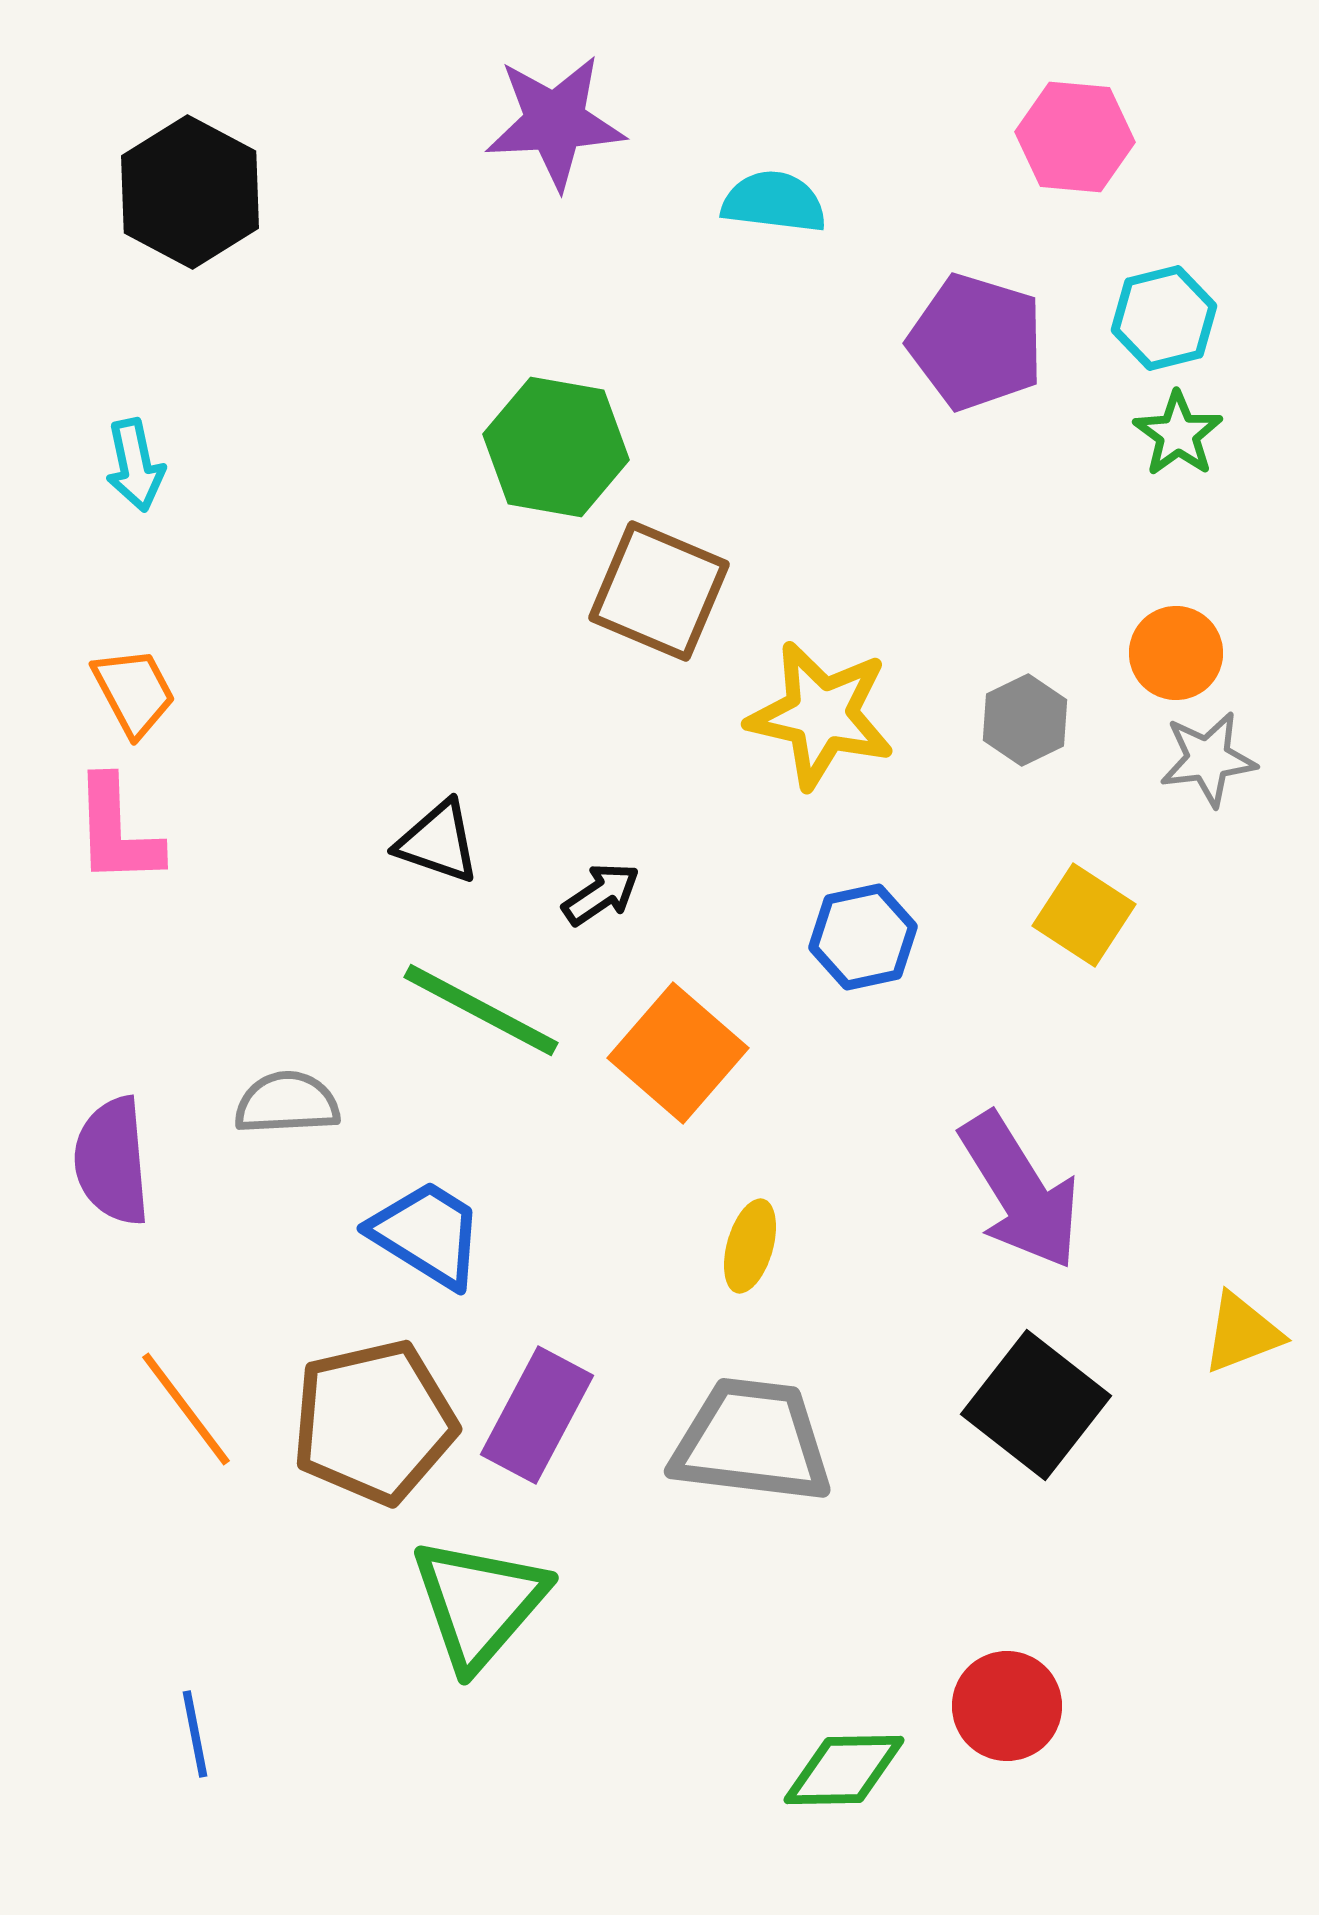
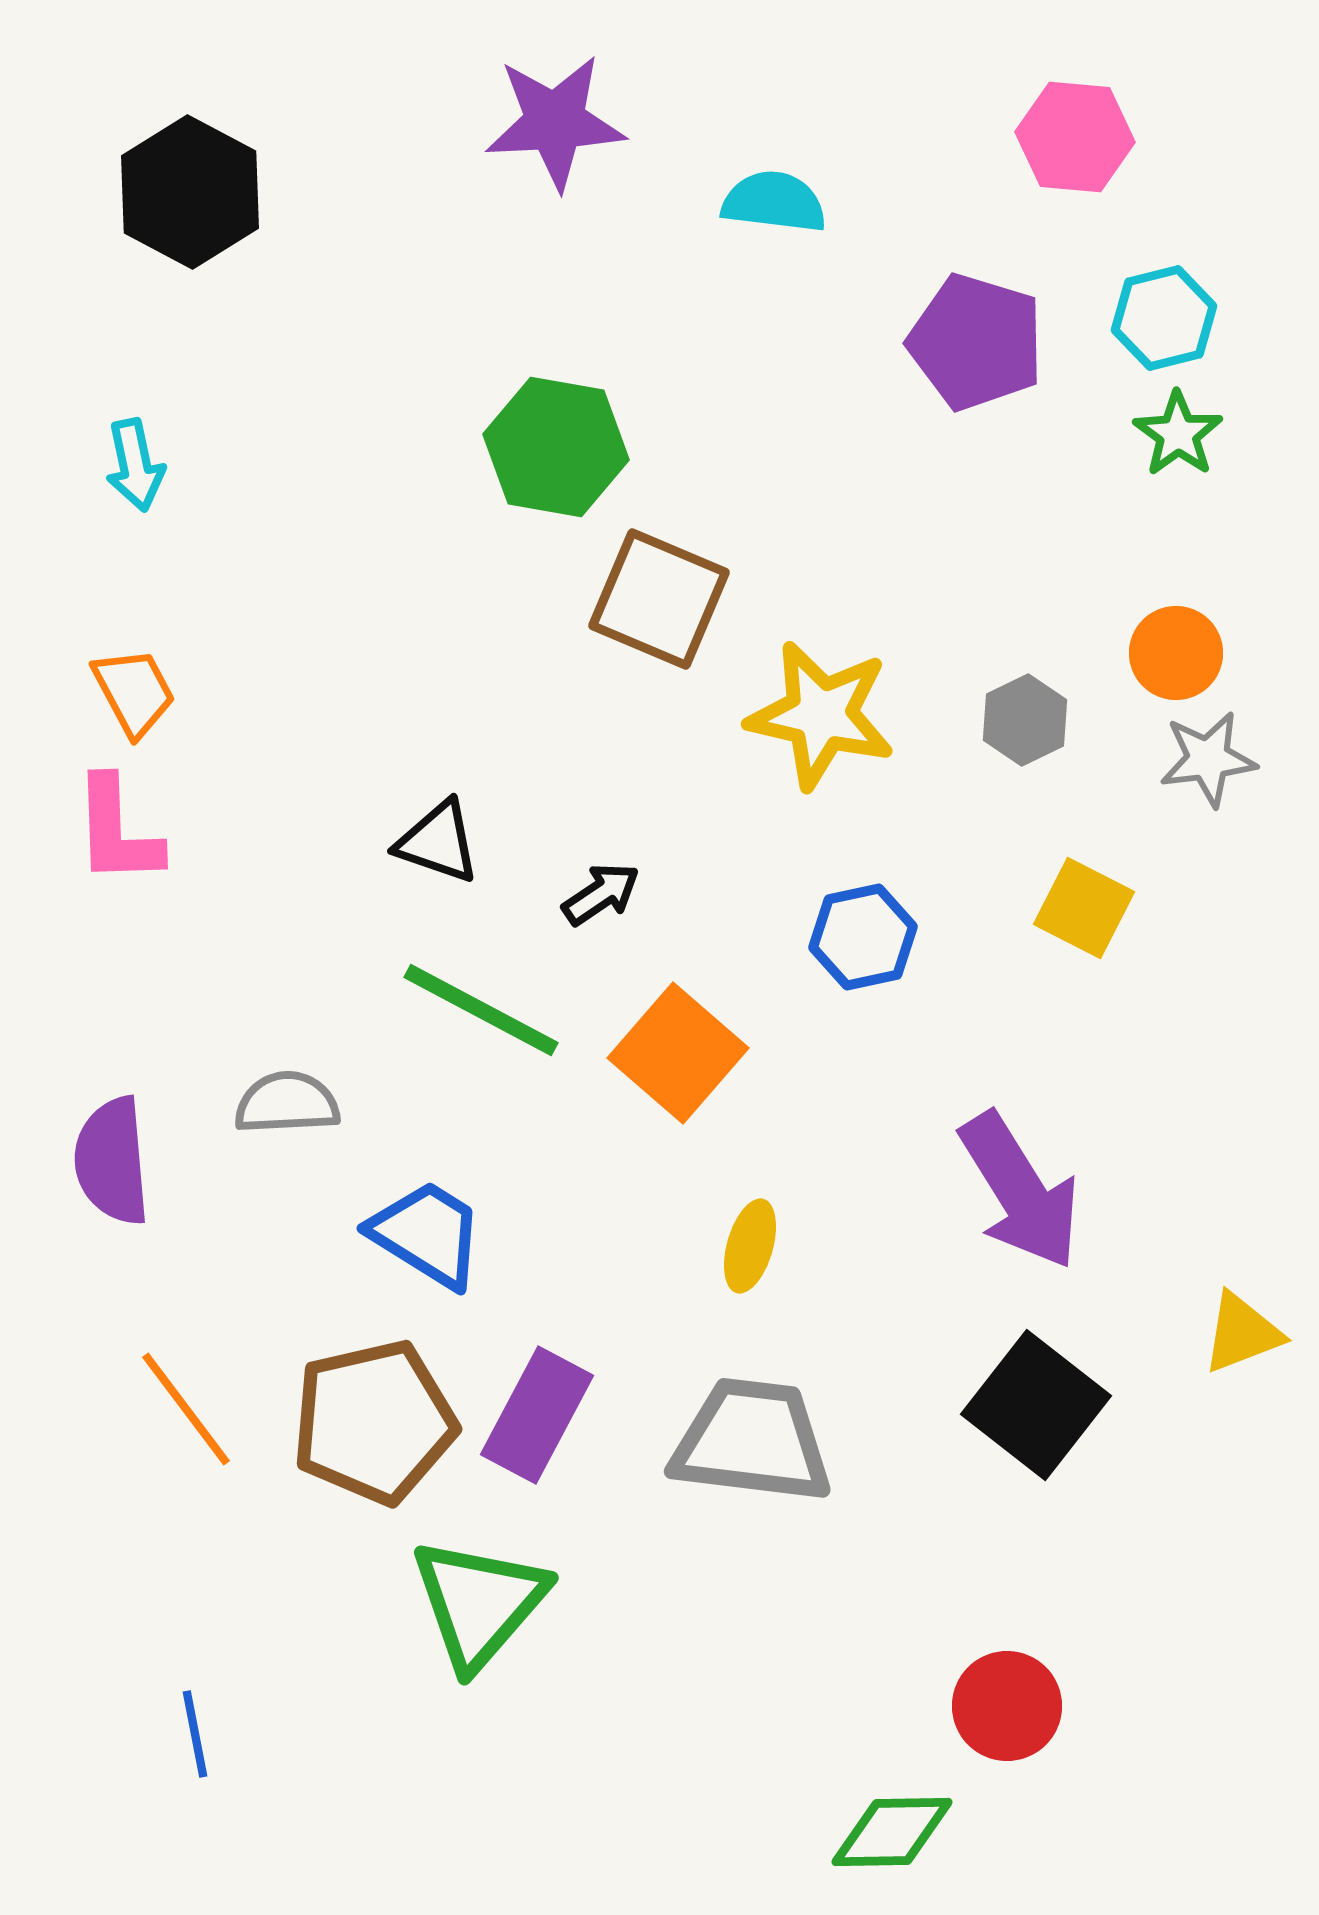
brown square: moved 8 px down
yellow square: moved 7 px up; rotated 6 degrees counterclockwise
green diamond: moved 48 px right, 62 px down
